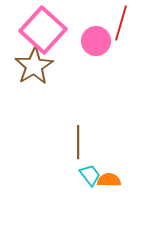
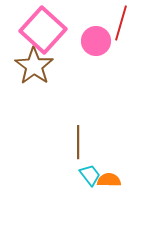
brown star: rotated 6 degrees counterclockwise
